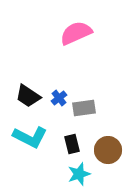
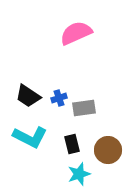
blue cross: rotated 21 degrees clockwise
